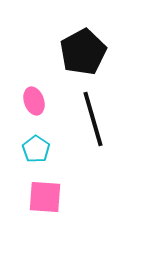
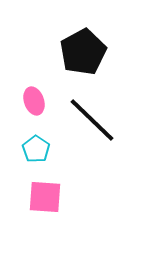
black line: moved 1 px left, 1 px down; rotated 30 degrees counterclockwise
